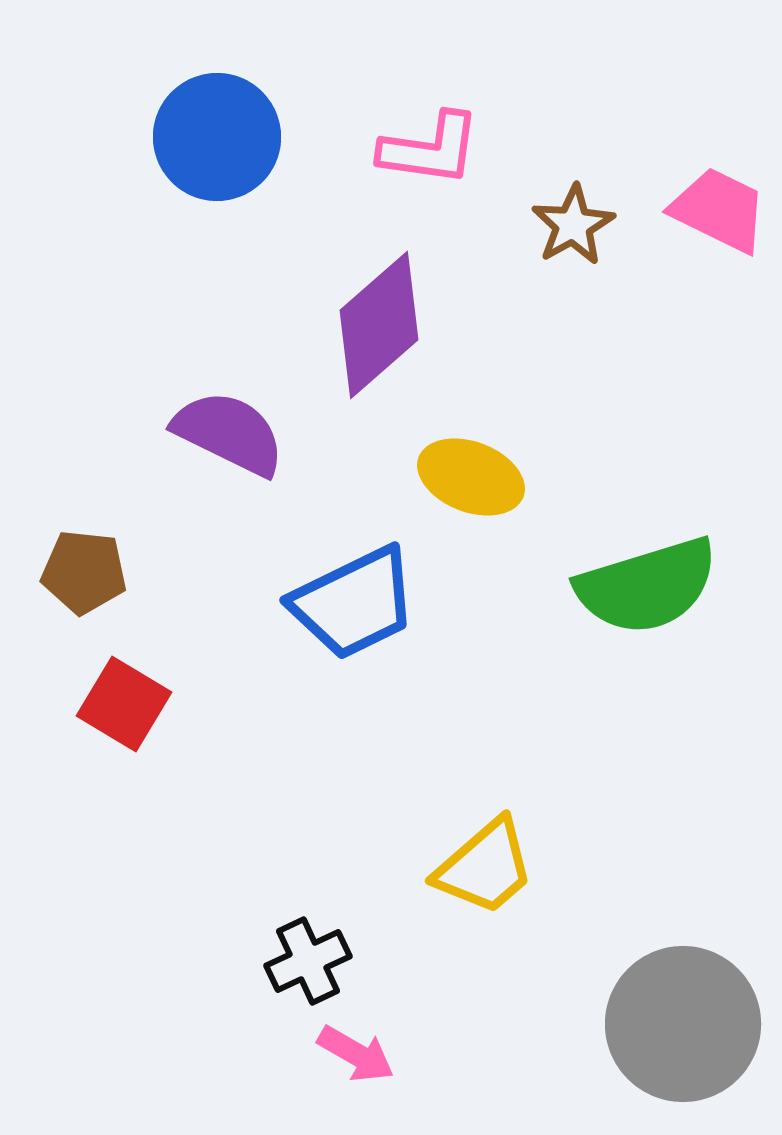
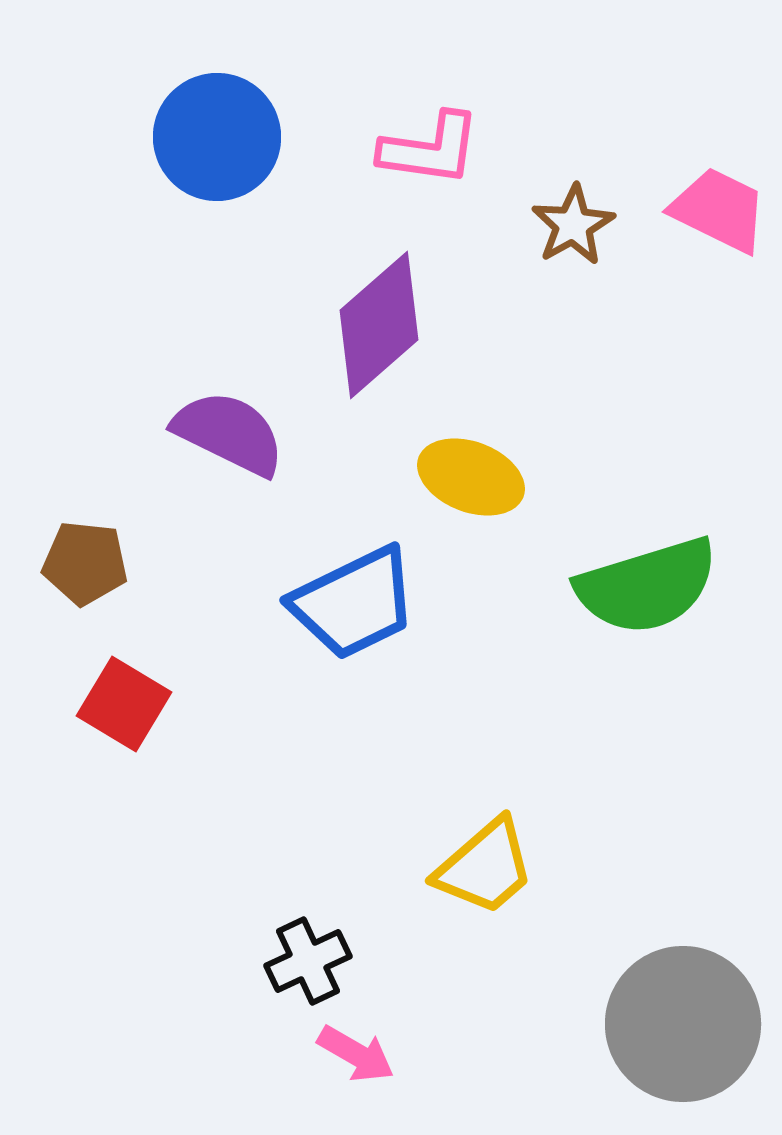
brown pentagon: moved 1 px right, 9 px up
